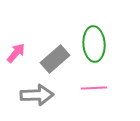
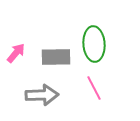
gray rectangle: moved 1 px right, 2 px up; rotated 40 degrees clockwise
pink line: rotated 65 degrees clockwise
gray arrow: moved 5 px right
